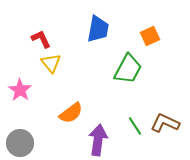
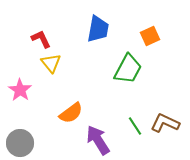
purple arrow: rotated 40 degrees counterclockwise
